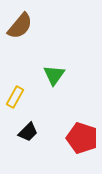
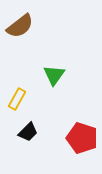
brown semicircle: rotated 12 degrees clockwise
yellow rectangle: moved 2 px right, 2 px down
